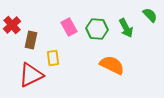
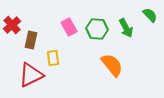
orange semicircle: rotated 25 degrees clockwise
